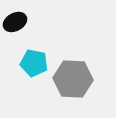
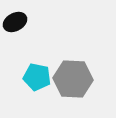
cyan pentagon: moved 3 px right, 14 px down
